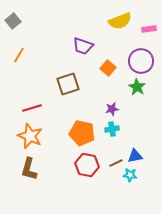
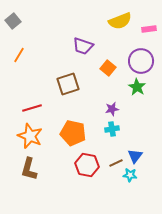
orange pentagon: moved 9 px left
blue triangle: rotated 42 degrees counterclockwise
